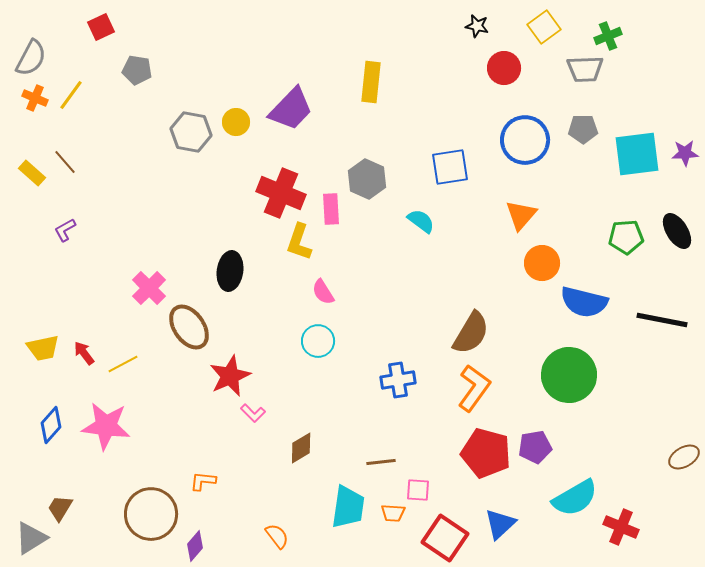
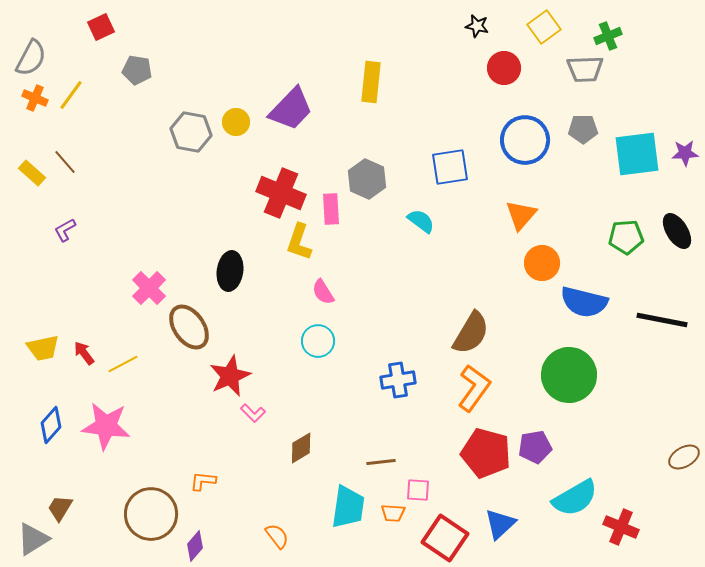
gray triangle at (31, 538): moved 2 px right, 1 px down
